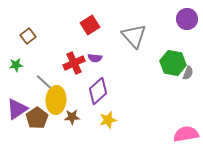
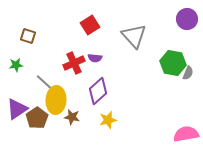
brown square: rotated 35 degrees counterclockwise
brown star: rotated 14 degrees clockwise
